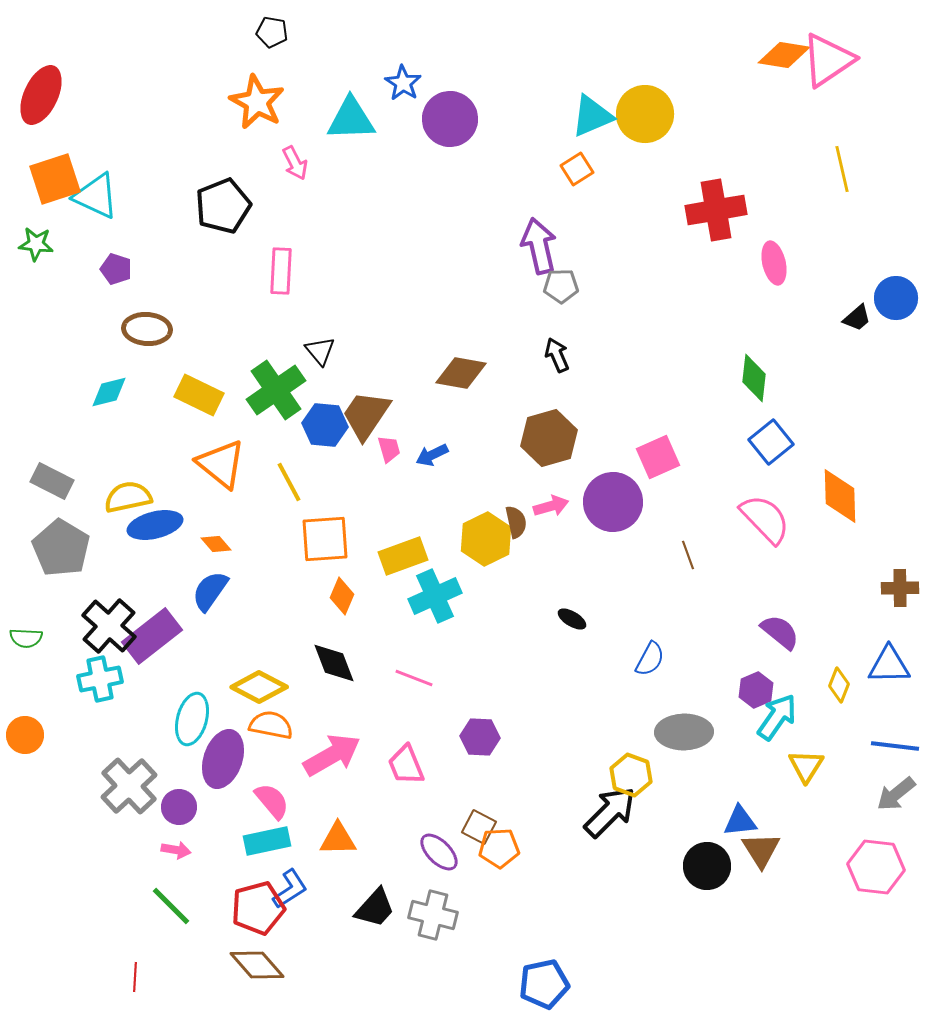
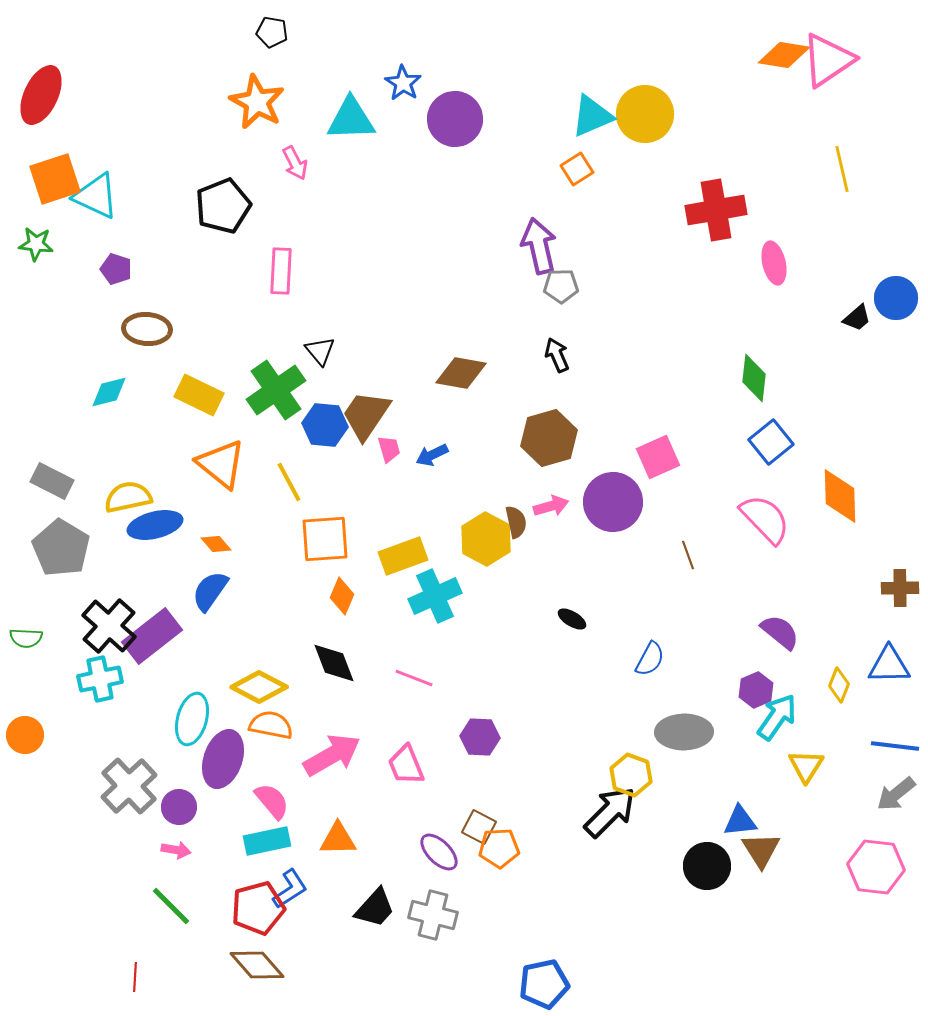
purple circle at (450, 119): moved 5 px right
yellow hexagon at (486, 539): rotated 6 degrees counterclockwise
